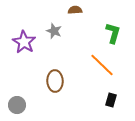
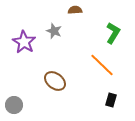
green L-shape: rotated 15 degrees clockwise
brown ellipse: rotated 50 degrees counterclockwise
gray circle: moved 3 px left
